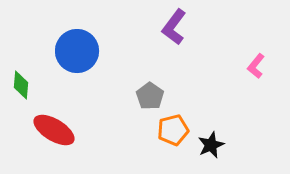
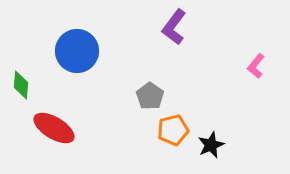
red ellipse: moved 2 px up
